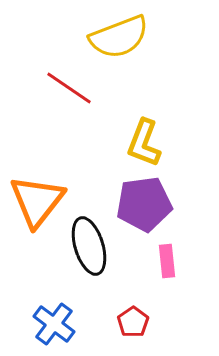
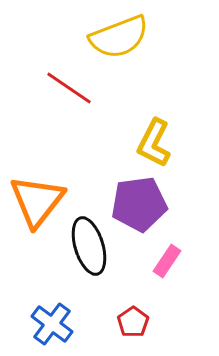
yellow L-shape: moved 10 px right; rotated 6 degrees clockwise
purple pentagon: moved 5 px left
pink rectangle: rotated 40 degrees clockwise
blue cross: moved 2 px left
